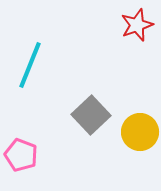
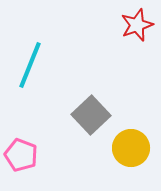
yellow circle: moved 9 px left, 16 px down
